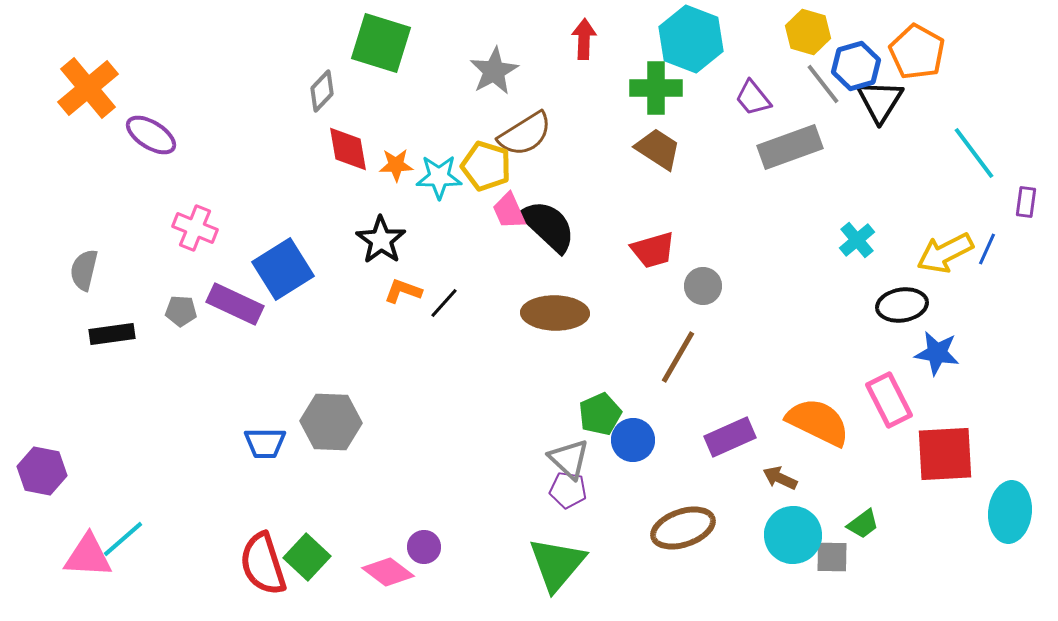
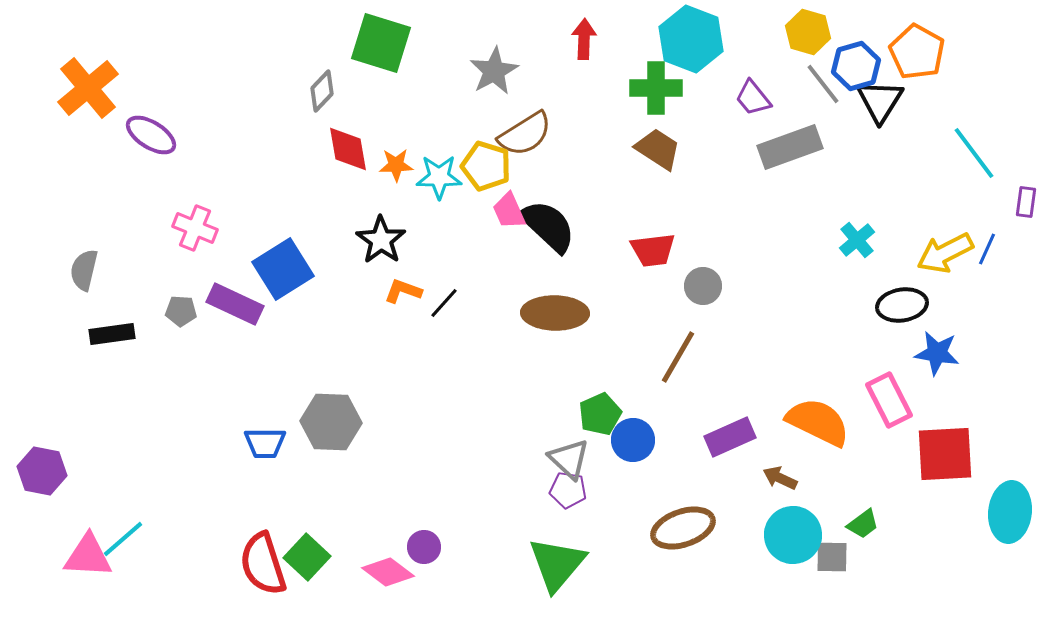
red trapezoid at (653, 250): rotated 9 degrees clockwise
